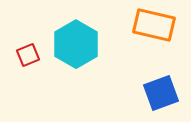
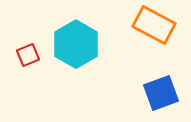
orange rectangle: rotated 15 degrees clockwise
